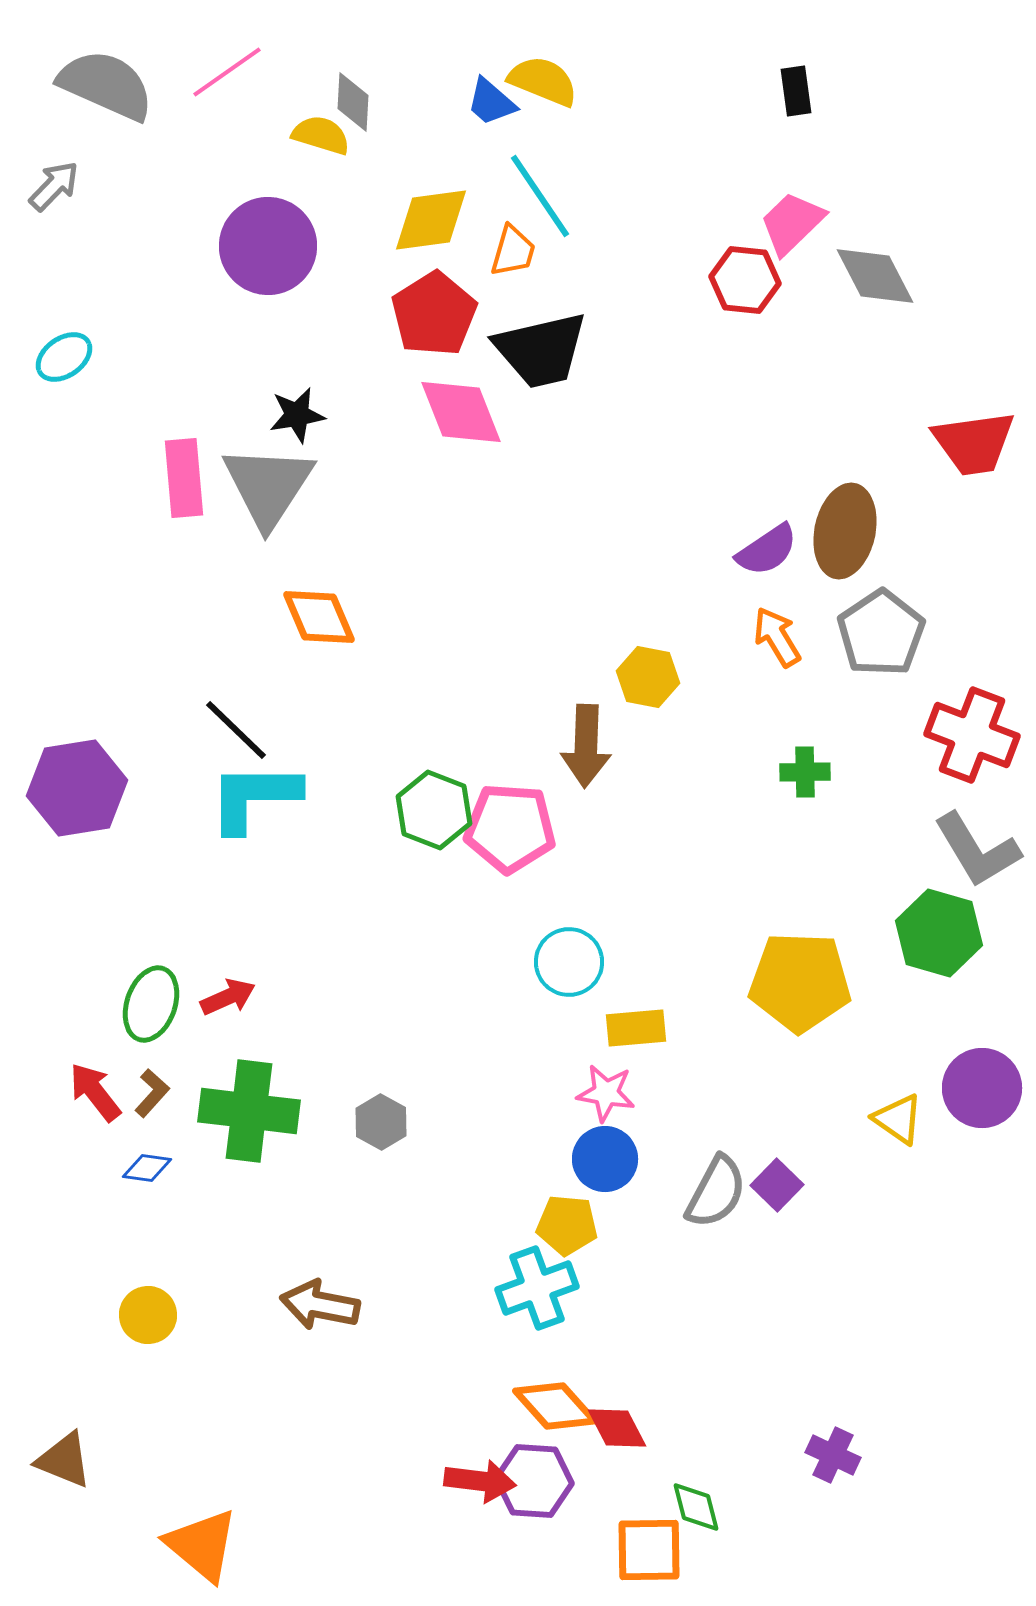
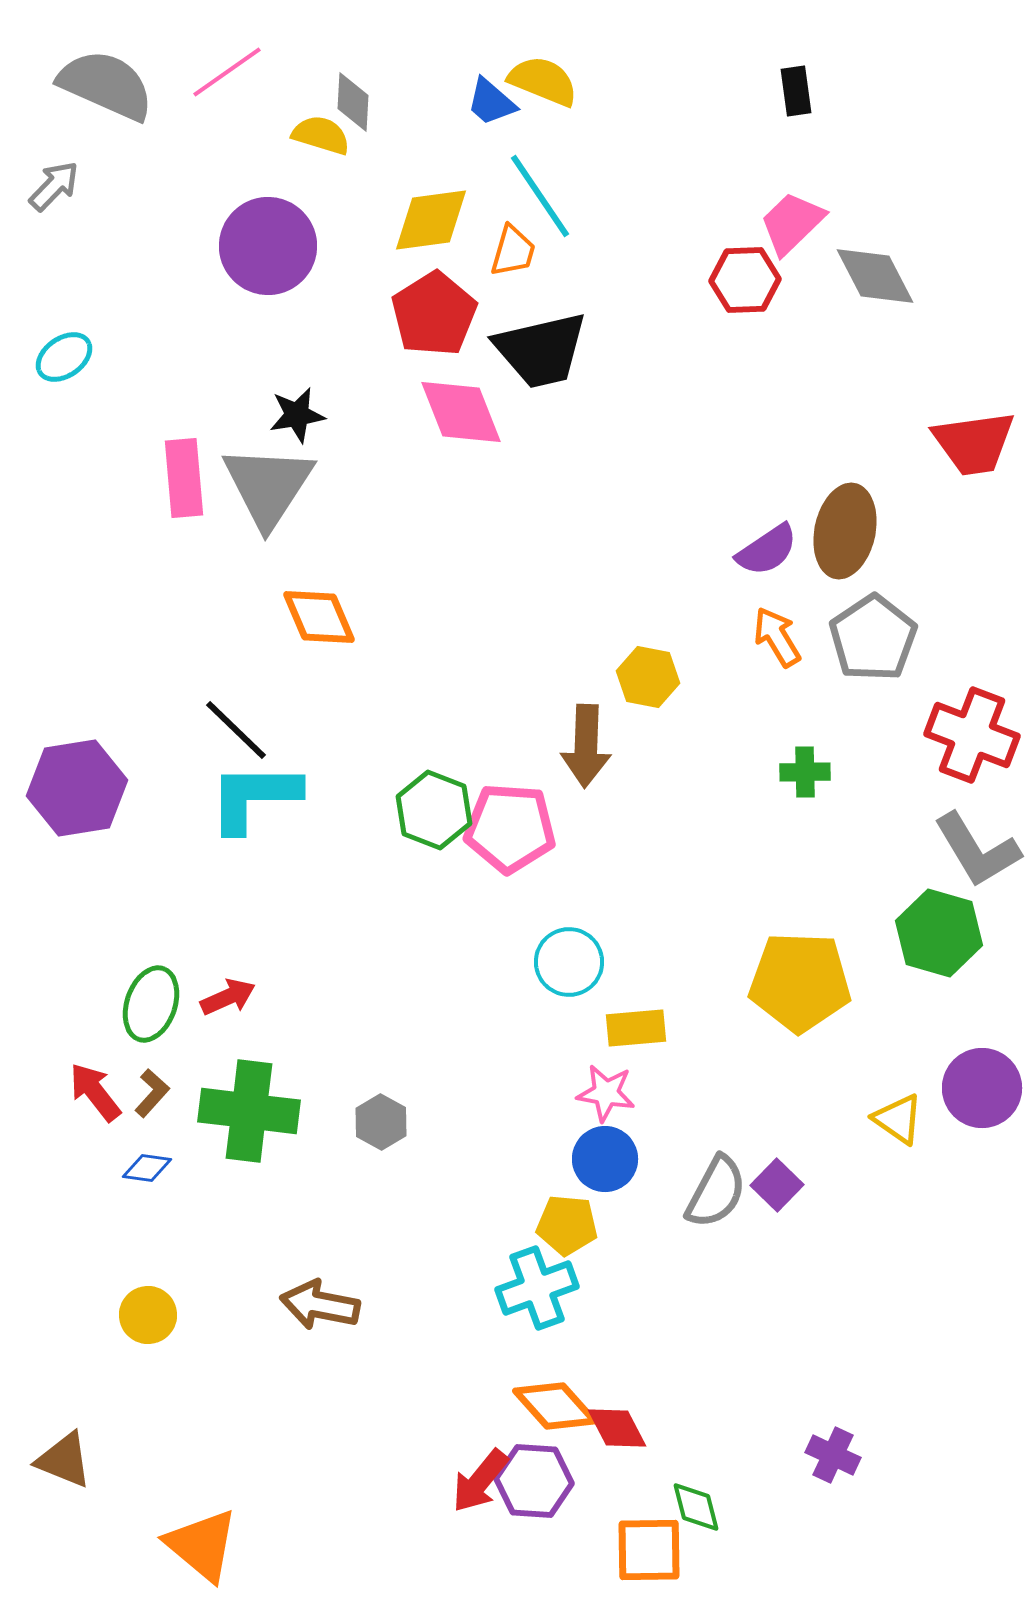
red hexagon at (745, 280): rotated 8 degrees counterclockwise
gray pentagon at (881, 633): moved 8 px left, 5 px down
red arrow at (480, 1481): rotated 122 degrees clockwise
